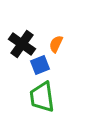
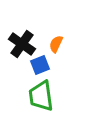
green trapezoid: moved 1 px left, 1 px up
